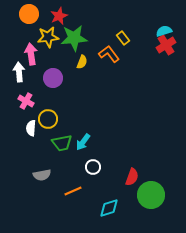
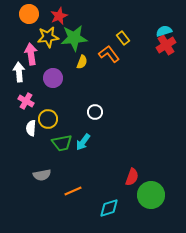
white circle: moved 2 px right, 55 px up
